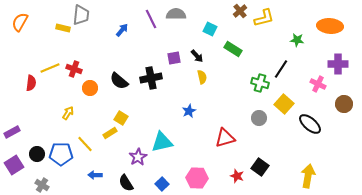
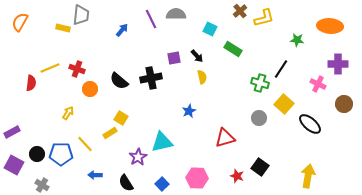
red cross at (74, 69): moved 3 px right
orange circle at (90, 88): moved 1 px down
purple square at (14, 165): rotated 30 degrees counterclockwise
